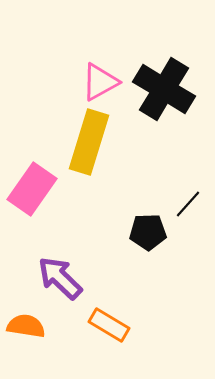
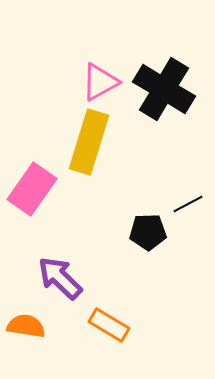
black line: rotated 20 degrees clockwise
